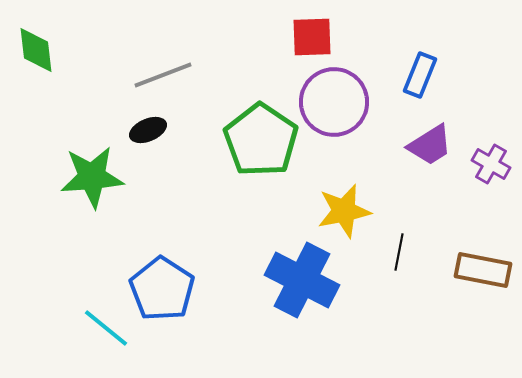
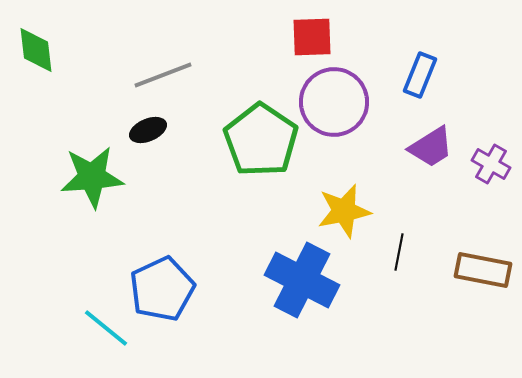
purple trapezoid: moved 1 px right, 2 px down
blue pentagon: rotated 14 degrees clockwise
